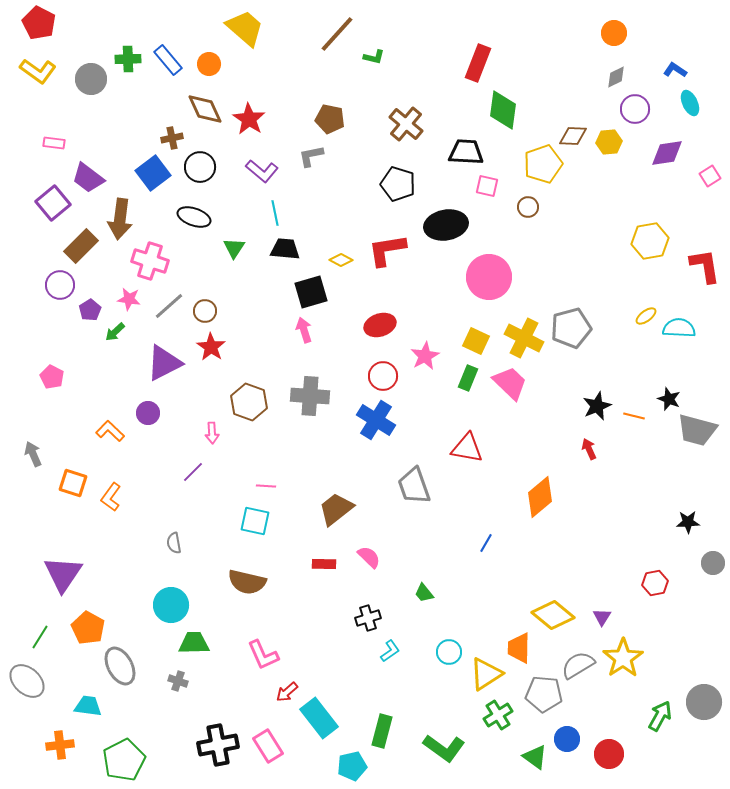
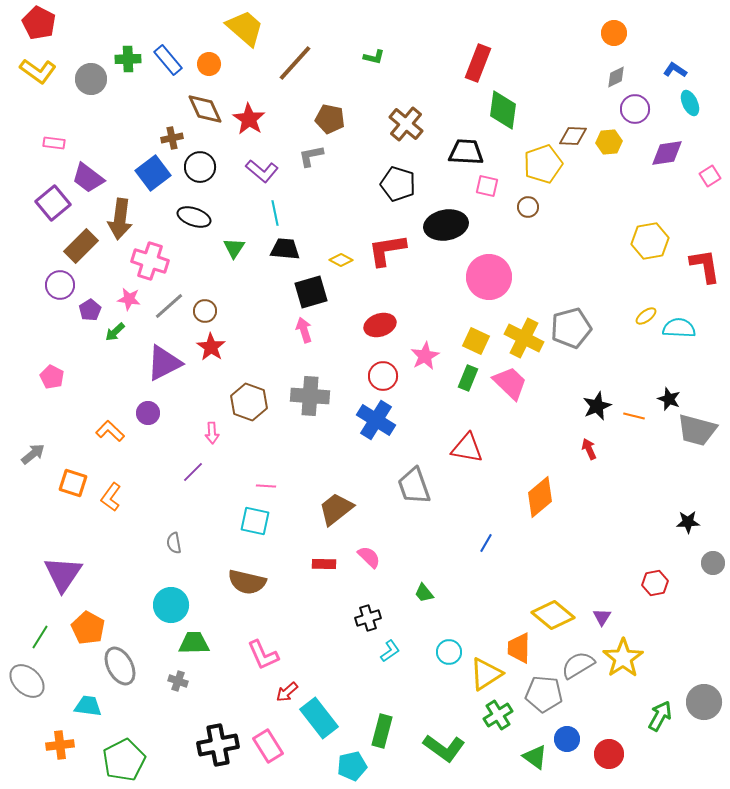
brown line at (337, 34): moved 42 px left, 29 px down
gray arrow at (33, 454): rotated 75 degrees clockwise
